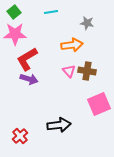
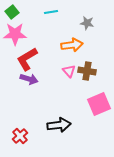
green square: moved 2 px left
